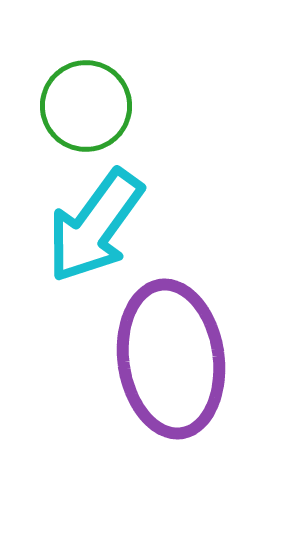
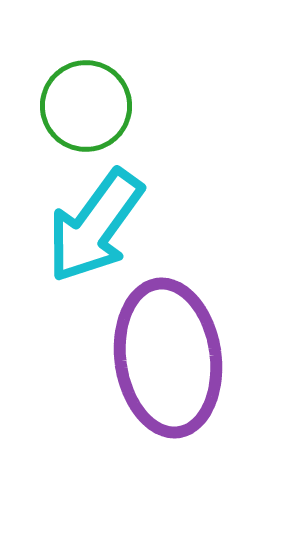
purple ellipse: moved 3 px left, 1 px up
